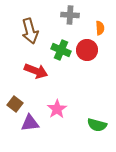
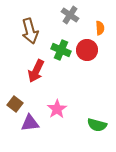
gray cross: rotated 30 degrees clockwise
red arrow: rotated 95 degrees clockwise
